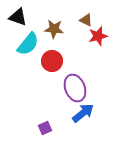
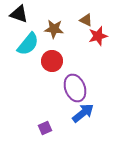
black triangle: moved 1 px right, 3 px up
